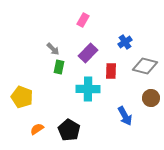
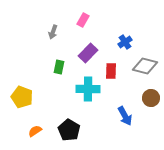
gray arrow: moved 17 px up; rotated 64 degrees clockwise
orange semicircle: moved 2 px left, 2 px down
